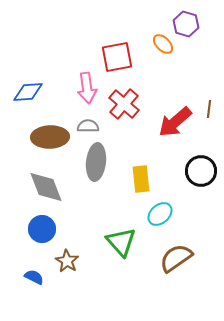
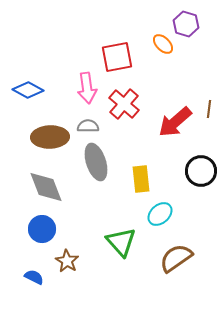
blue diamond: moved 2 px up; rotated 32 degrees clockwise
gray ellipse: rotated 24 degrees counterclockwise
